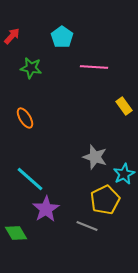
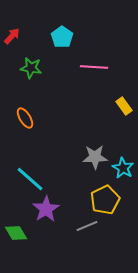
gray star: rotated 20 degrees counterclockwise
cyan star: moved 1 px left, 6 px up; rotated 15 degrees counterclockwise
gray line: rotated 45 degrees counterclockwise
